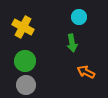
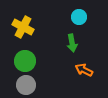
orange arrow: moved 2 px left, 2 px up
